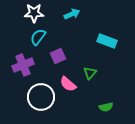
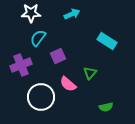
white star: moved 3 px left
cyan semicircle: moved 1 px down
cyan rectangle: rotated 12 degrees clockwise
purple cross: moved 2 px left
